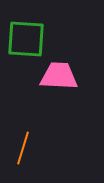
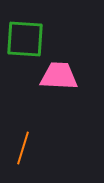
green square: moved 1 px left
